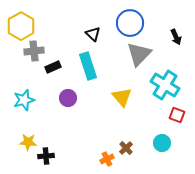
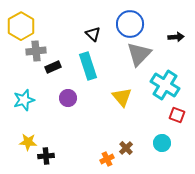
blue circle: moved 1 px down
black arrow: rotated 70 degrees counterclockwise
gray cross: moved 2 px right
